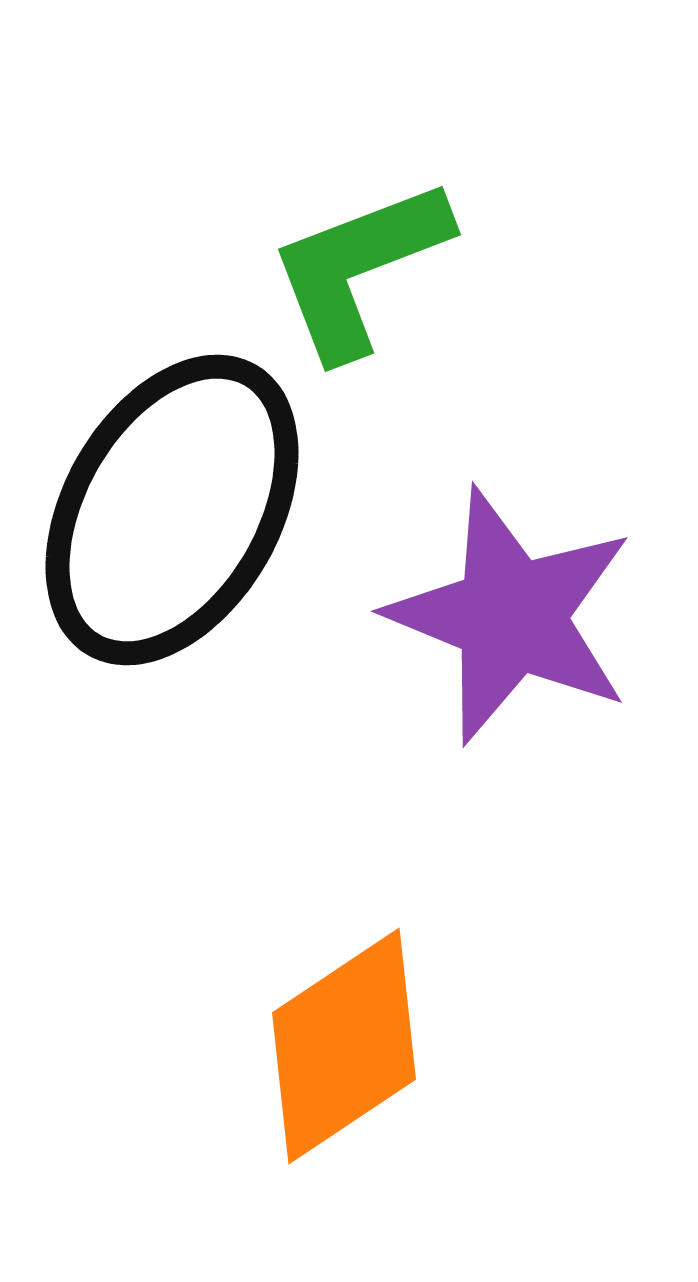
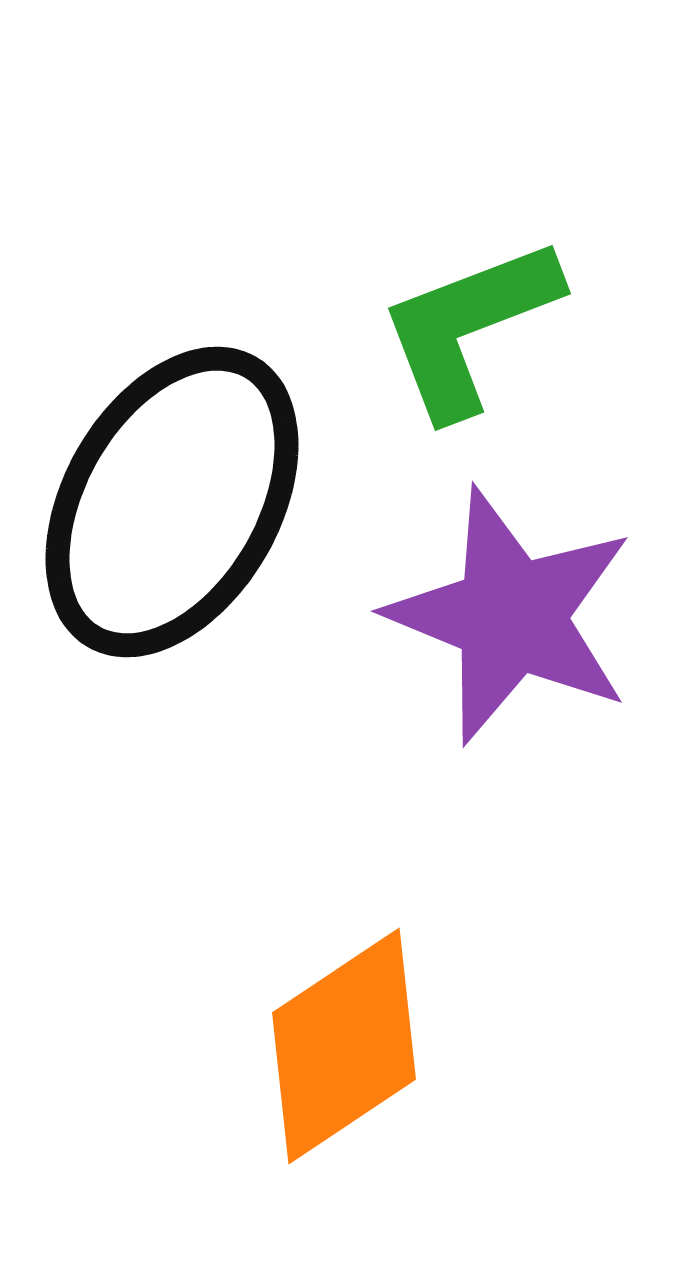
green L-shape: moved 110 px right, 59 px down
black ellipse: moved 8 px up
